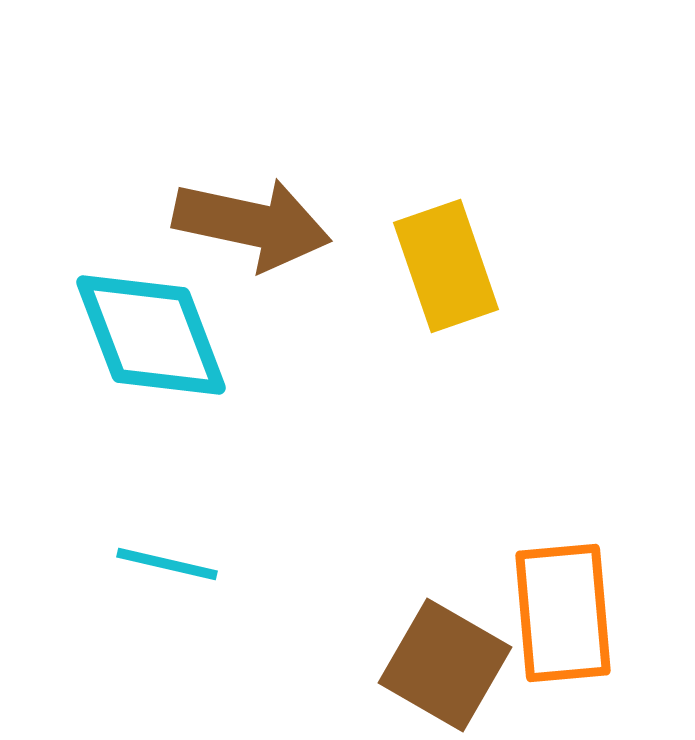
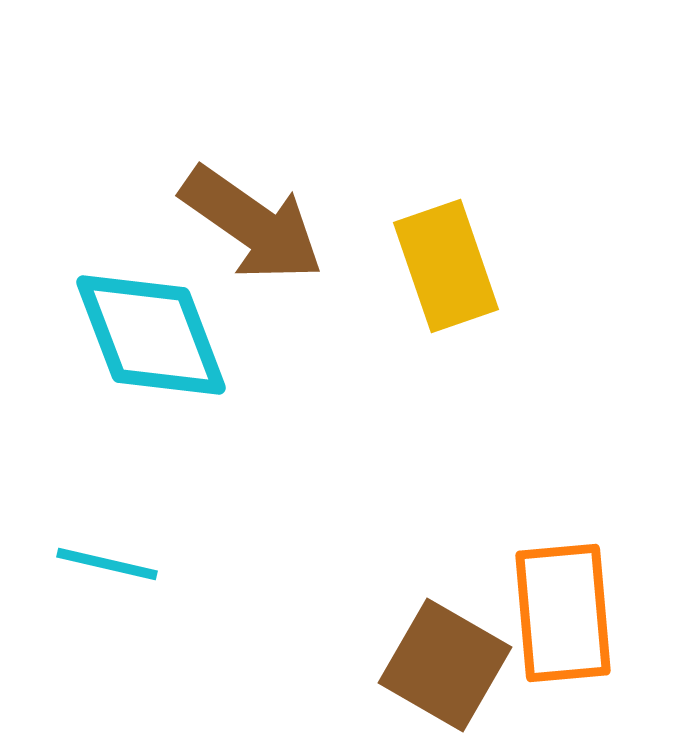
brown arrow: rotated 23 degrees clockwise
cyan line: moved 60 px left
